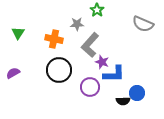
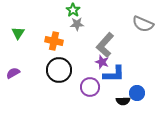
green star: moved 24 px left
orange cross: moved 2 px down
gray L-shape: moved 15 px right
